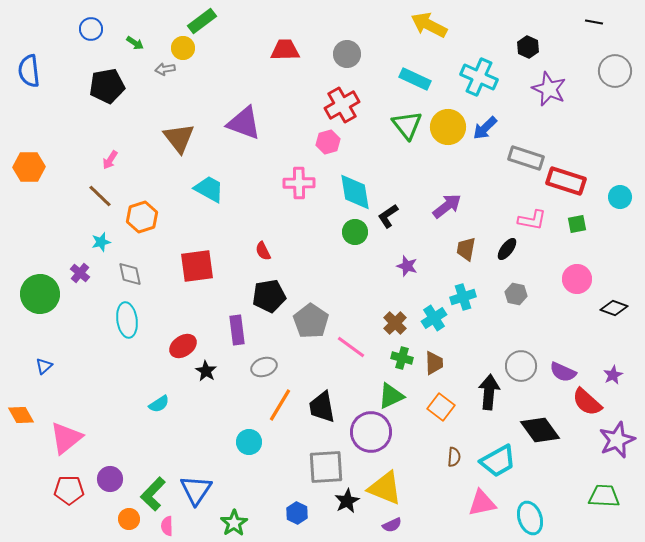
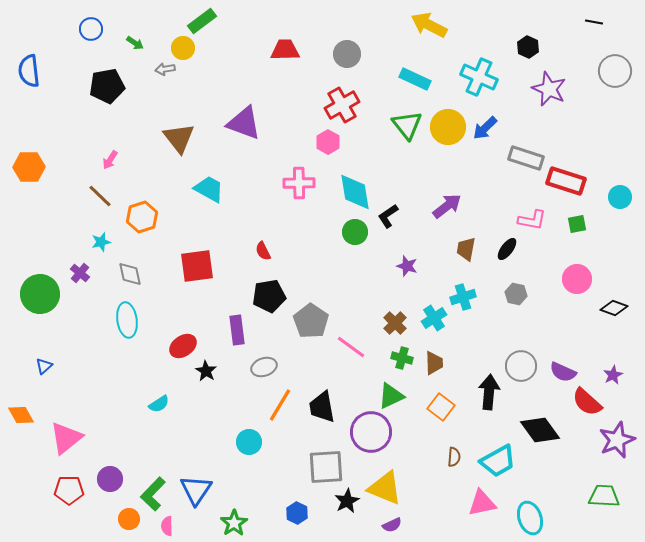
pink hexagon at (328, 142): rotated 15 degrees counterclockwise
